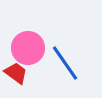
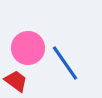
red trapezoid: moved 8 px down
